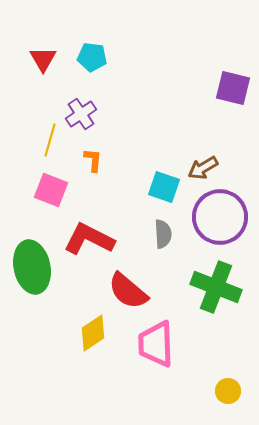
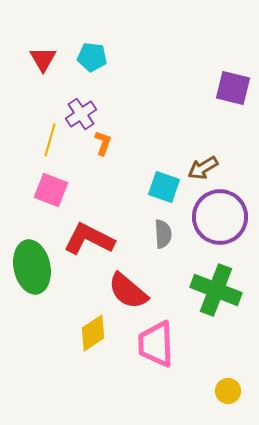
orange L-shape: moved 10 px right, 17 px up; rotated 15 degrees clockwise
green cross: moved 3 px down
